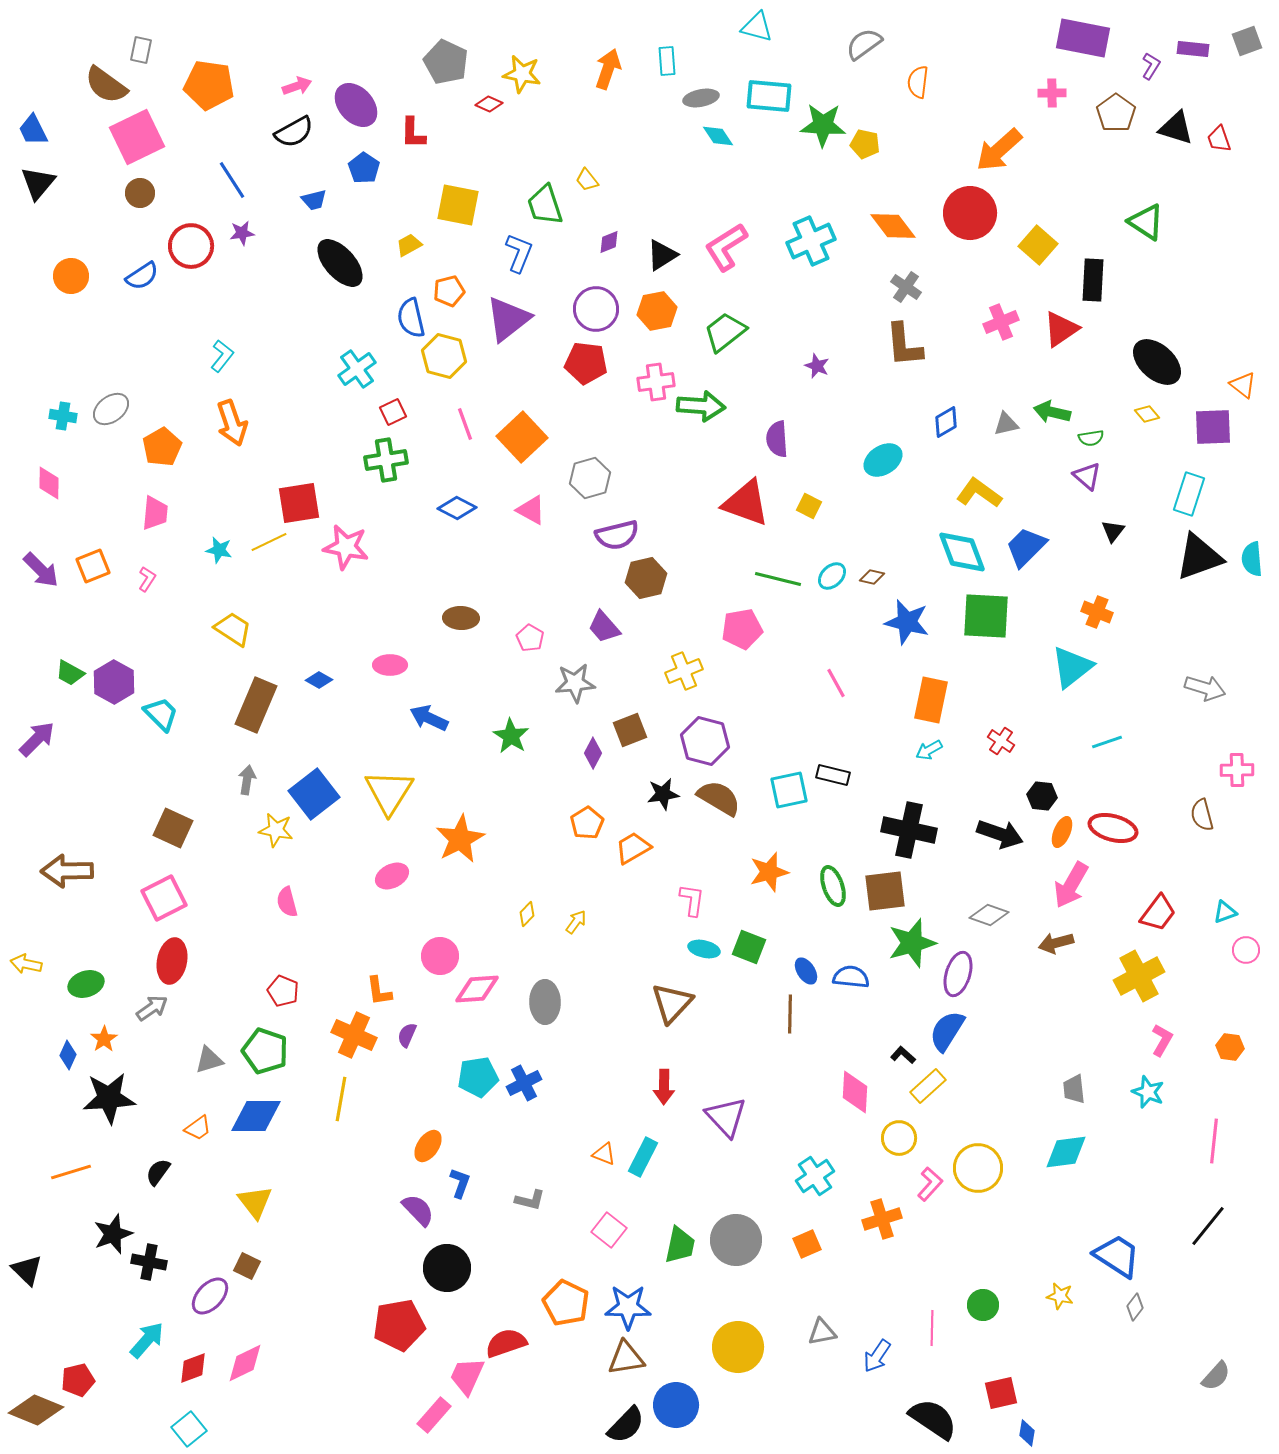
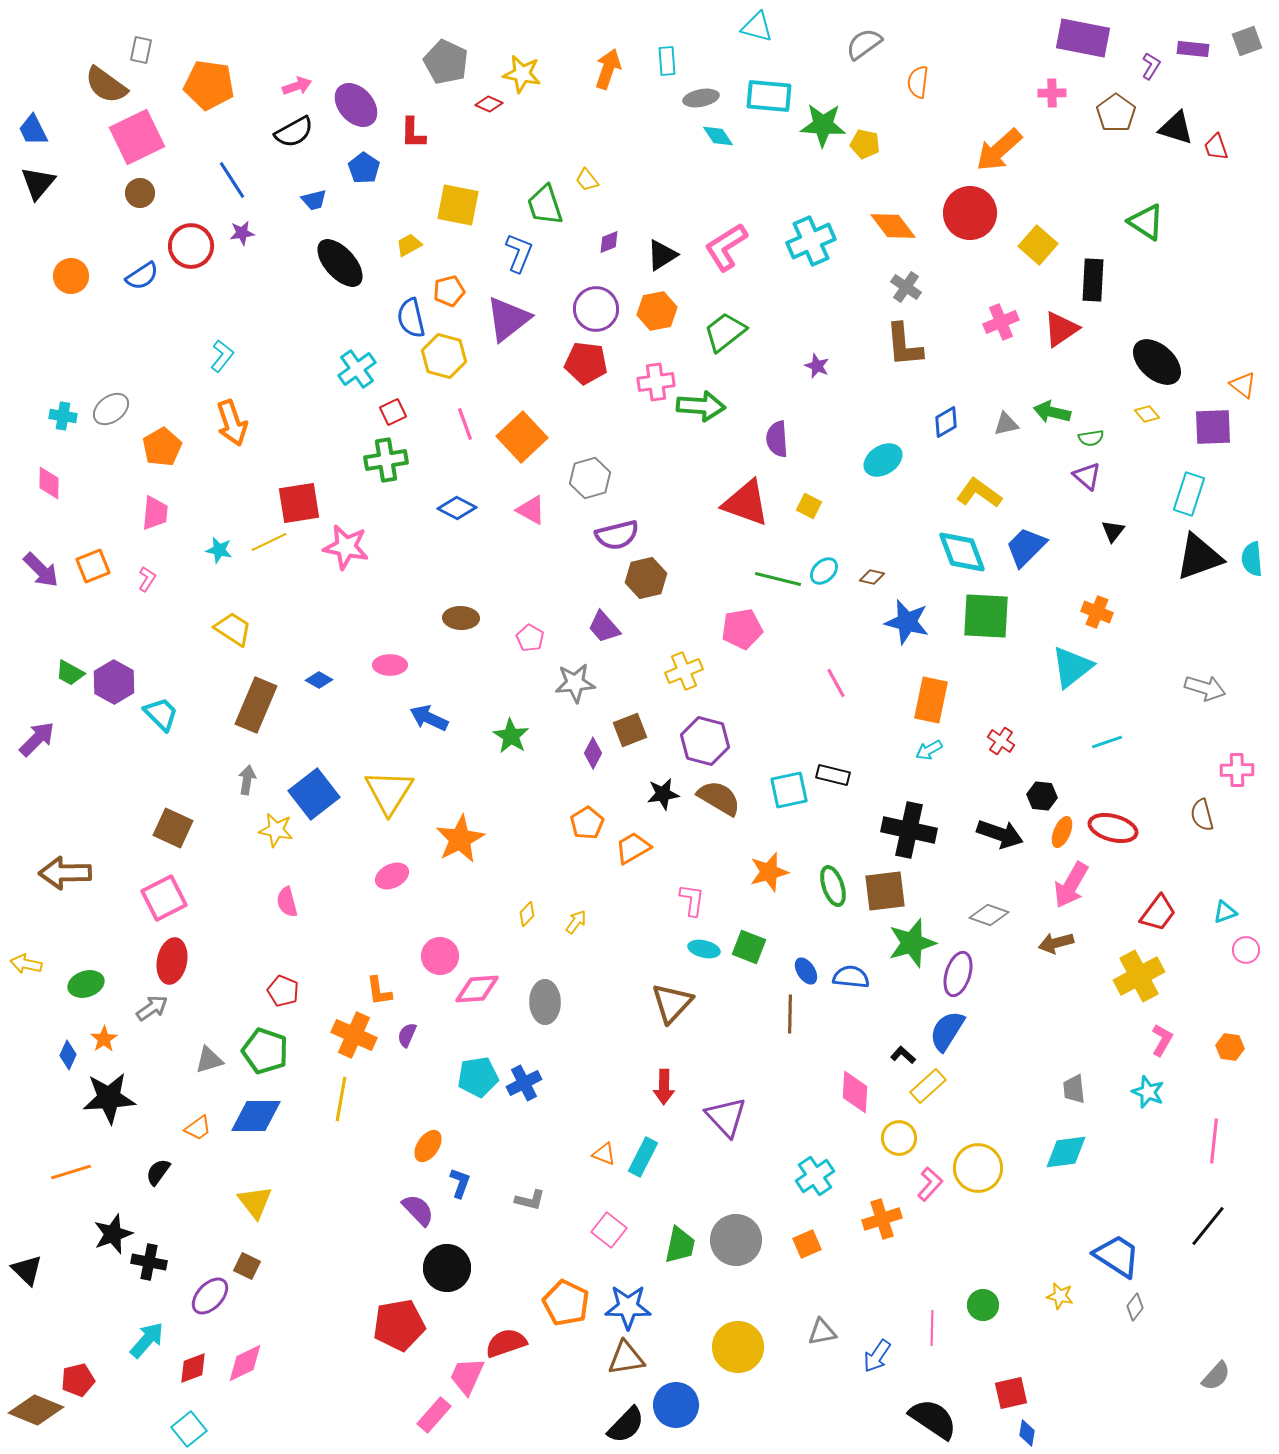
red trapezoid at (1219, 139): moved 3 px left, 8 px down
cyan ellipse at (832, 576): moved 8 px left, 5 px up
brown arrow at (67, 871): moved 2 px left, 2 px down
red square at (1001, 1393): moved 10 px right
